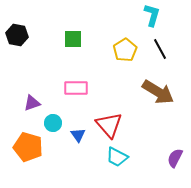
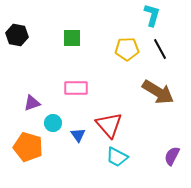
green square: moved 1 px left, 1 px up
yellow pentagon: moved 2 px right, 1 px up; rotated 30 degrees clockwise
purple semicircle: moved 3 px left, 2 px up
